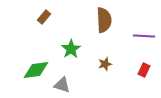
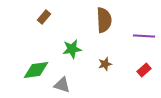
green star: moved 1 px right; rotated 24 degrees clockwise
red rectangle: rotated 24 degrees clockwise
